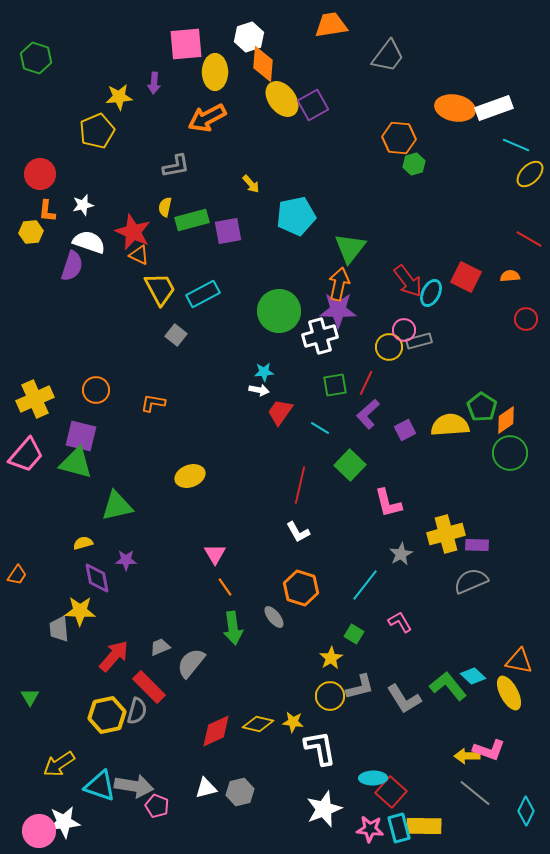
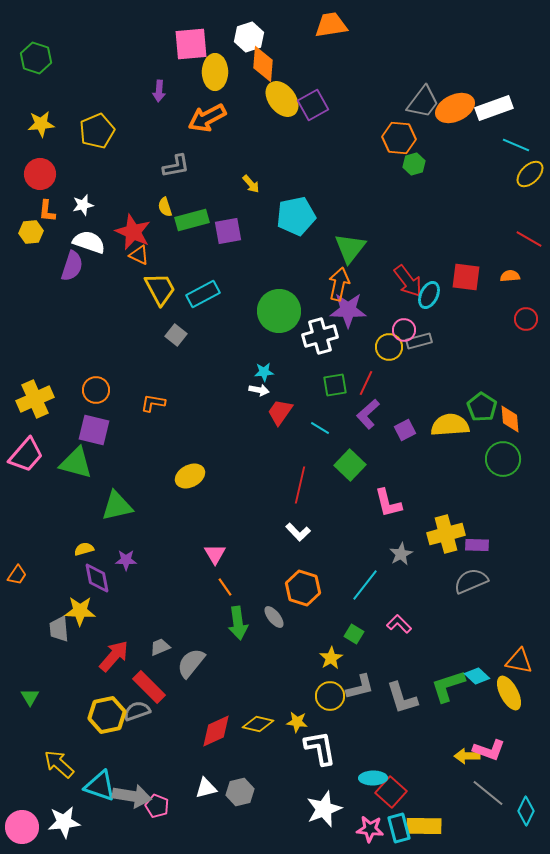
pink square at (186, 44): moved 5 px right
gray trapezoid at (388, 56): moved 35 px right, 46 px down
purple arrow at (154, 83): moved 5 px right, 8 px down
yellow star at (119, 97): moved 78 px left, 27 px down
orange ellipse at (455, 108): rotated 36 degrees counterclockwise
yellow semicircle at (165, 207): rotated 30 degrees counterclockwise
red square at (466, 277): rotated 20 degrees counterclockwise
cyan ellipse at (431, 293): moved 2 px left, 2 px down
purple star at (338, 310): moved 10 px right
orange diamond at (506, 420): moved 4 px right, 1 px up; rotated 60 degrees counterclockwise
purple square at (81, 436): moved 13 px right, 6 px up
green circle at (510, 453): moved 7 px left, 6 px down
yellow ellipse at (190, 476): rotated 8 degrees counterclockwise
white L-shape at (298, 532): rotated 15 degrees counterclockwise
yellow semicircle at (83, 543): moved 1 px right, 6 px down
orange hexagon at (301, 588): moved 2 px right
pink L-shape at (400, 622): moved 1 px left, 2 px down; rotated 15 degrees counterclockwise
green arrow at (233, 628): moved 5 px right, 5 px up
cyan diamond at (473, 676): moved 4 px right
green L-shape at (448, 686): rotated 69 degrees counterclockwise
gray L-shape at (404, 699): moved 2 px left, 1 px up; rotated 15 degrees clockwise
gray semicircle at (137, 711): rotated 124 degrees counterclockwise
yellow star at (293, 722): moved 4 px right
yellow arrow at (59, 764): rotated 76 degrees clockwise
gray arrow at (134, 786): moved 2 px left, 10 px down
gray line at (475, 793): moved 13 px right
pink circle at (39, 831): moved 17 px left, 4 px up
